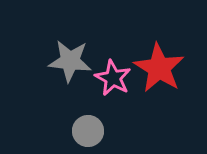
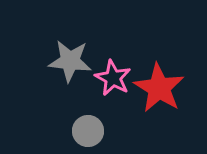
red star: moved 20 px down
